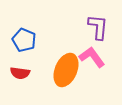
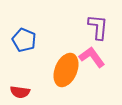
red semicircle: moved 19 px down
